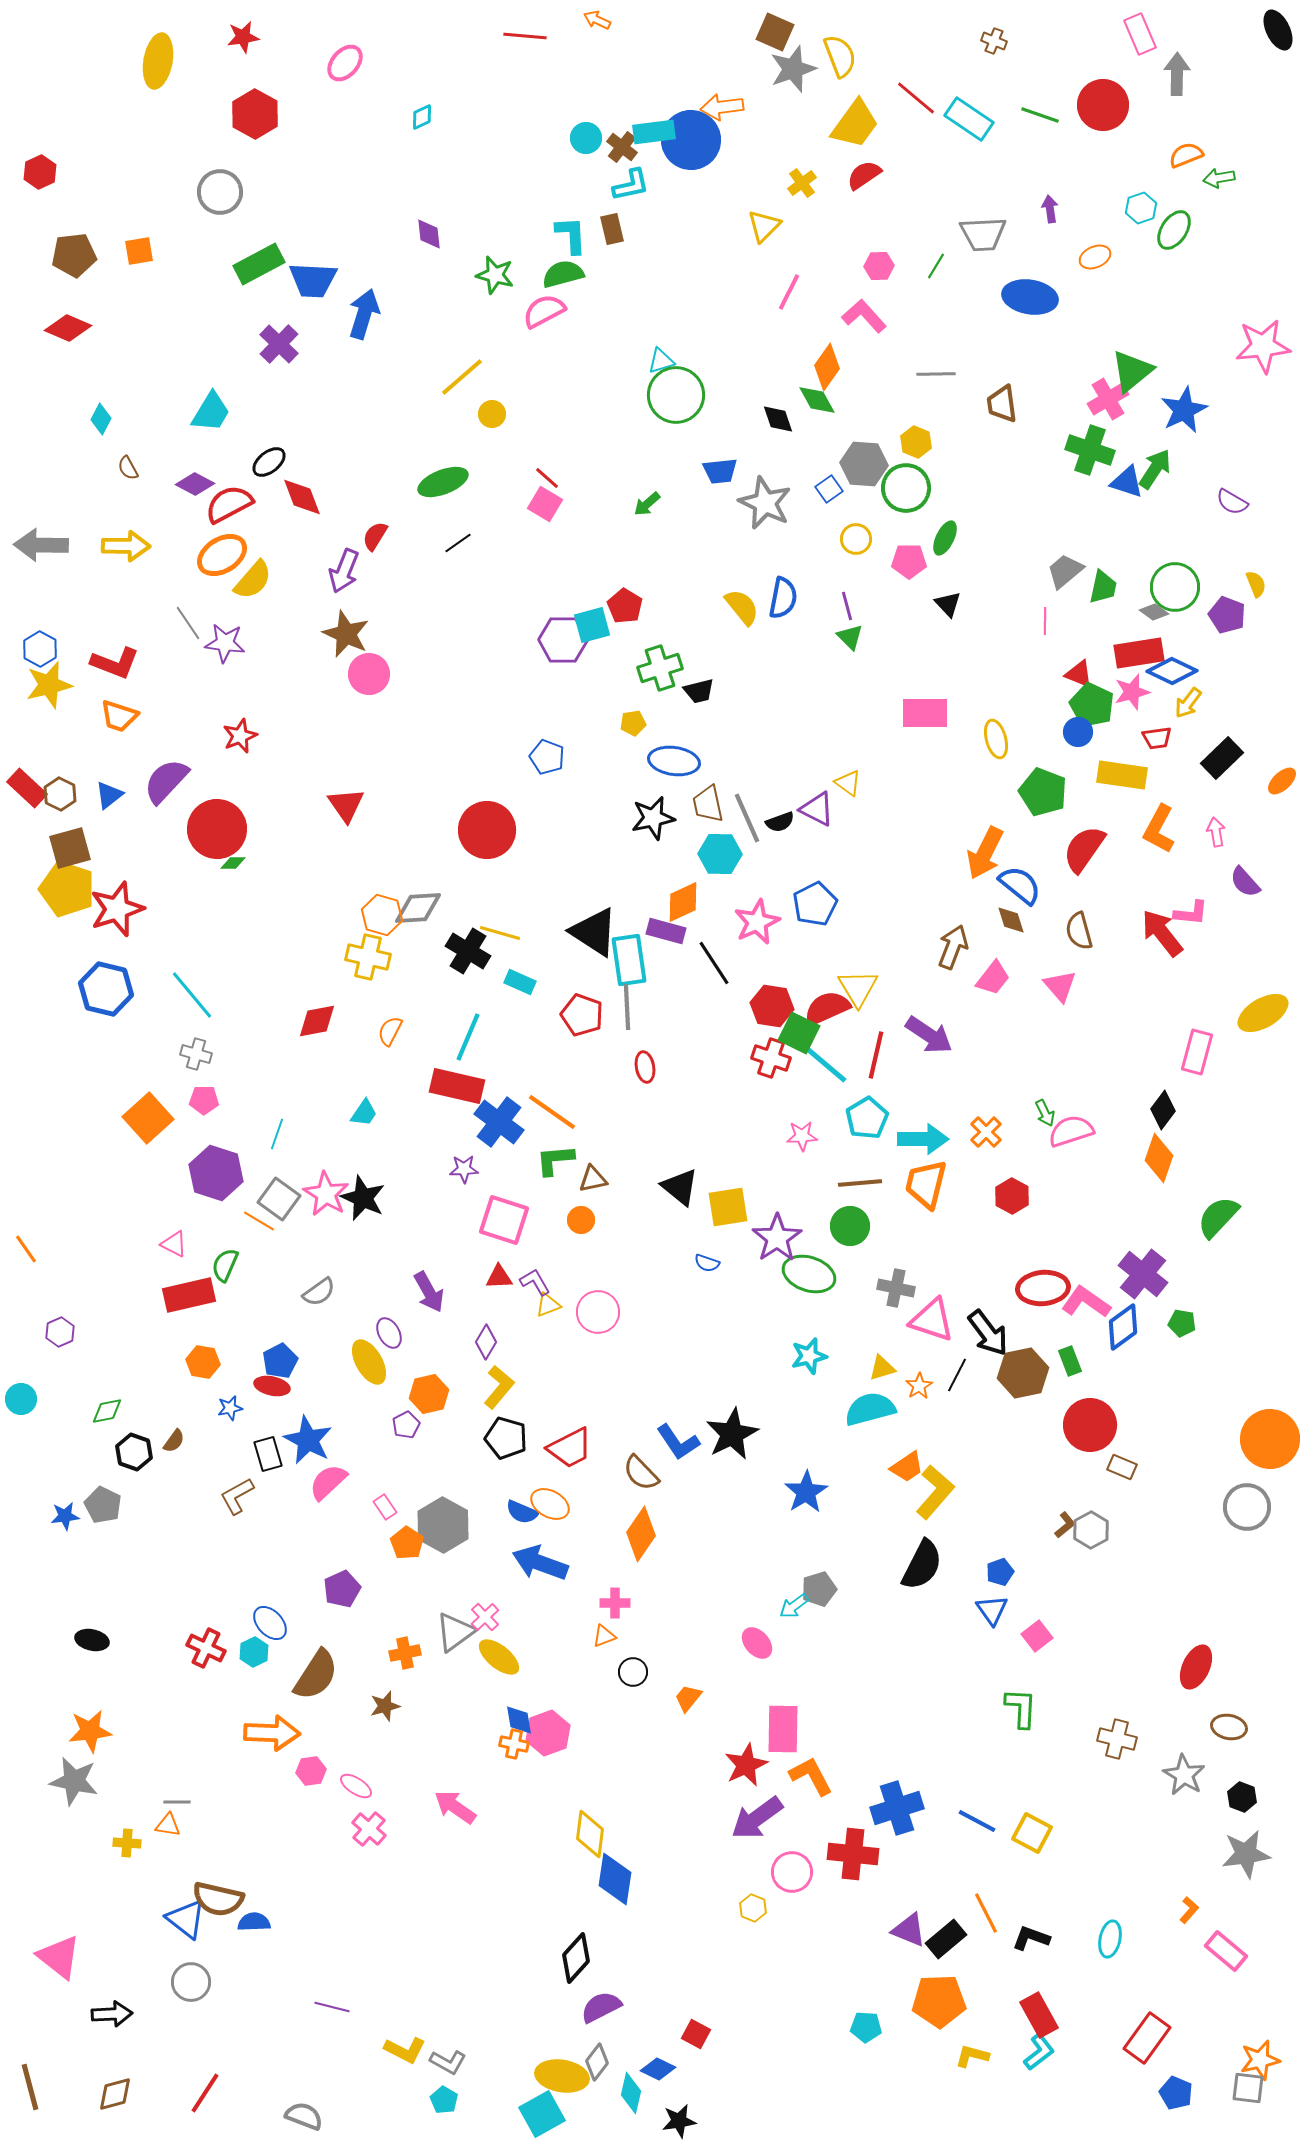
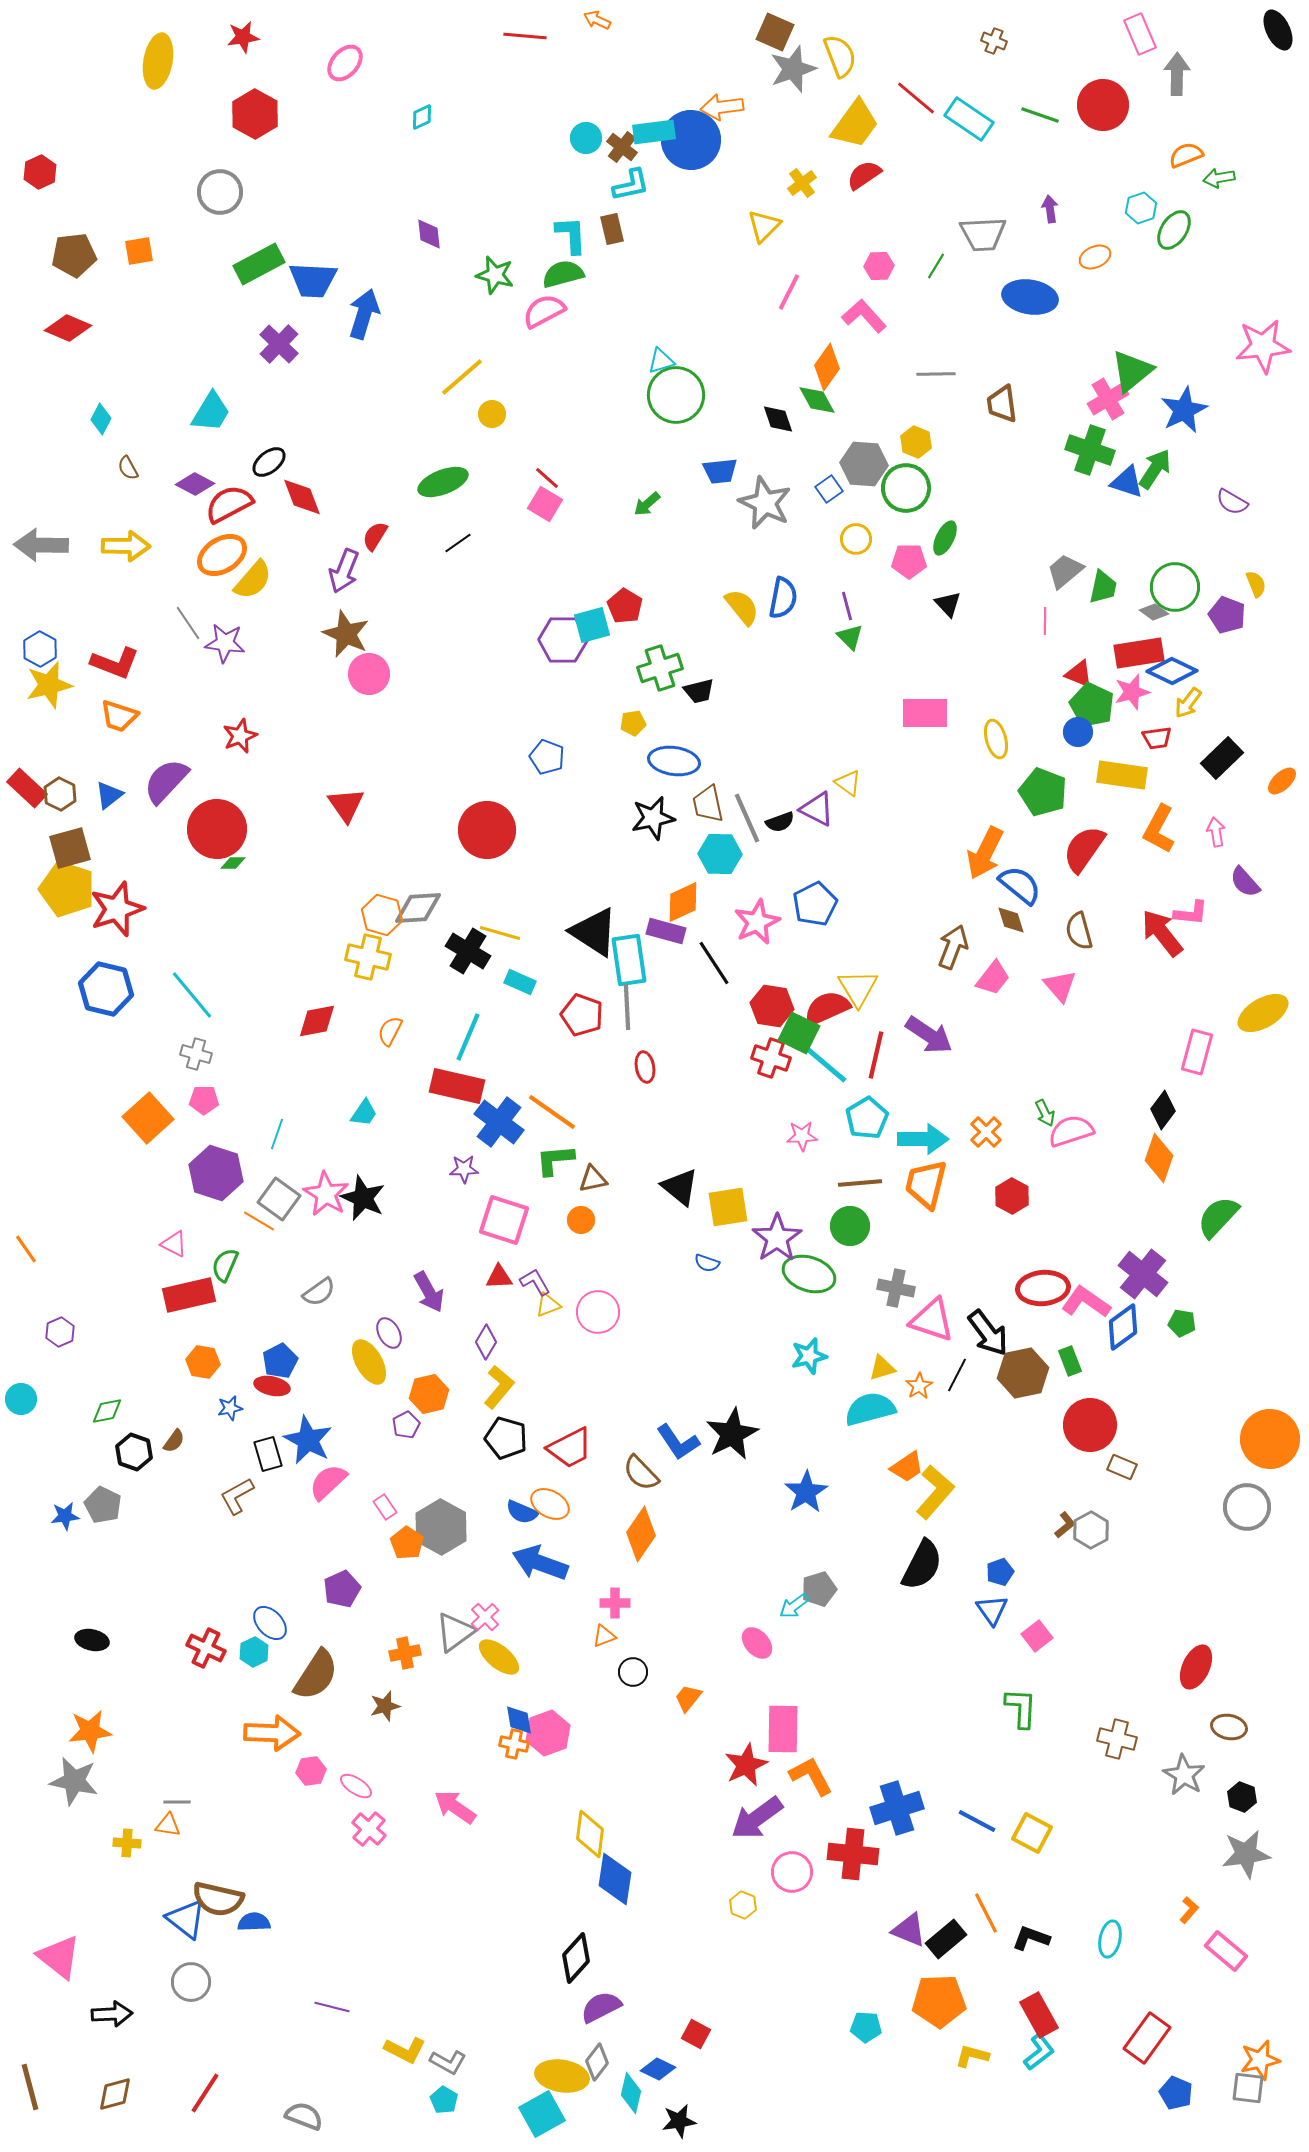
gray hexagon at (443, 1525): moved 2 px left, 2 px down
yellow hexagon at (753, 1908): moved 10 px left, 3 px up
